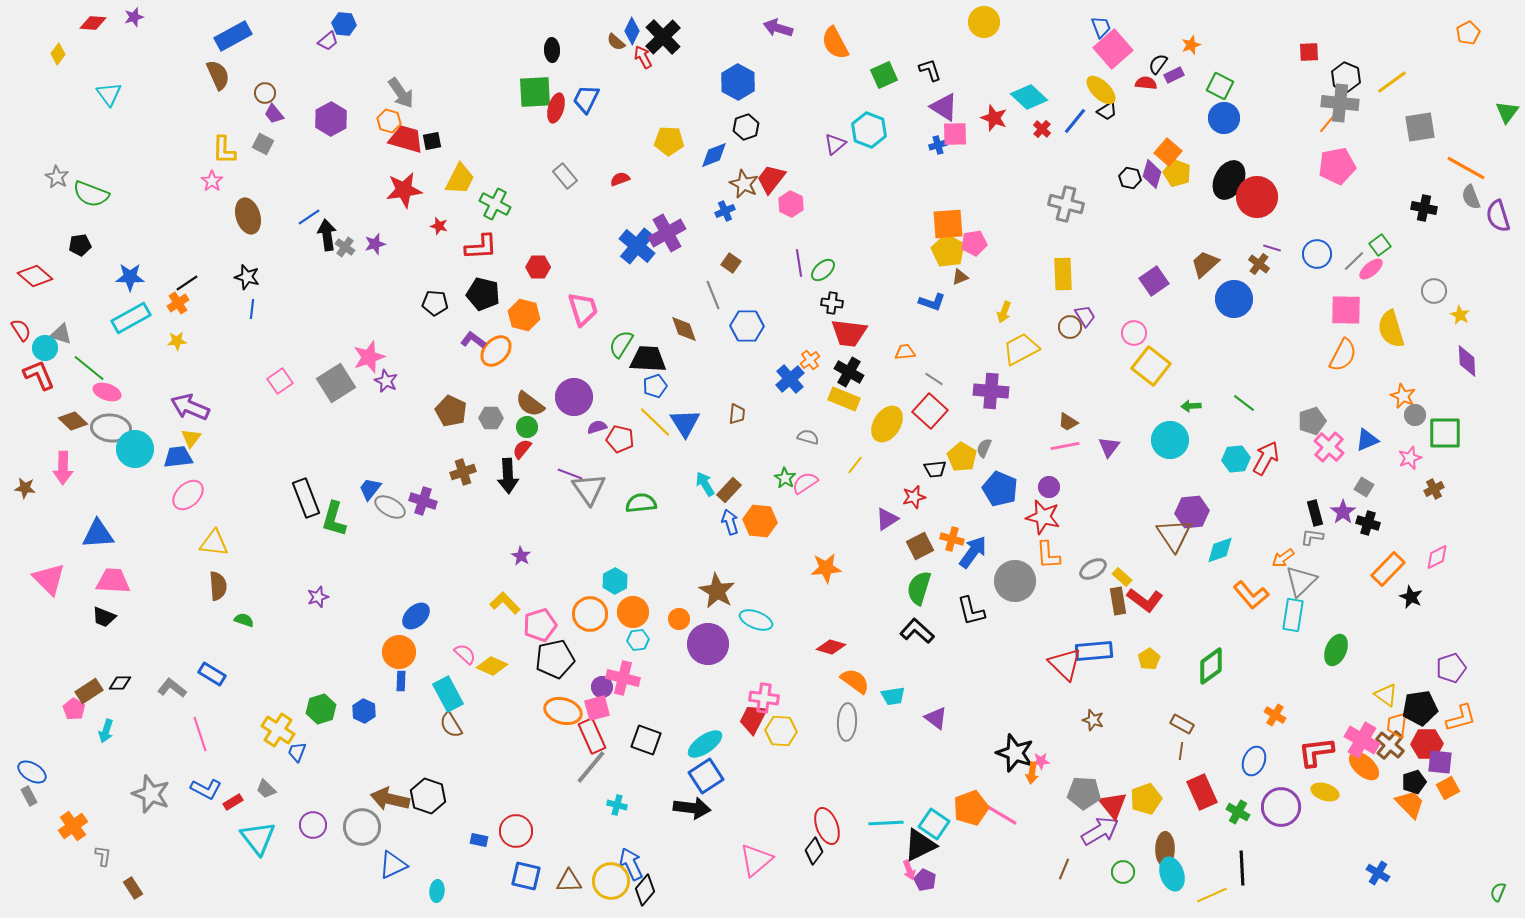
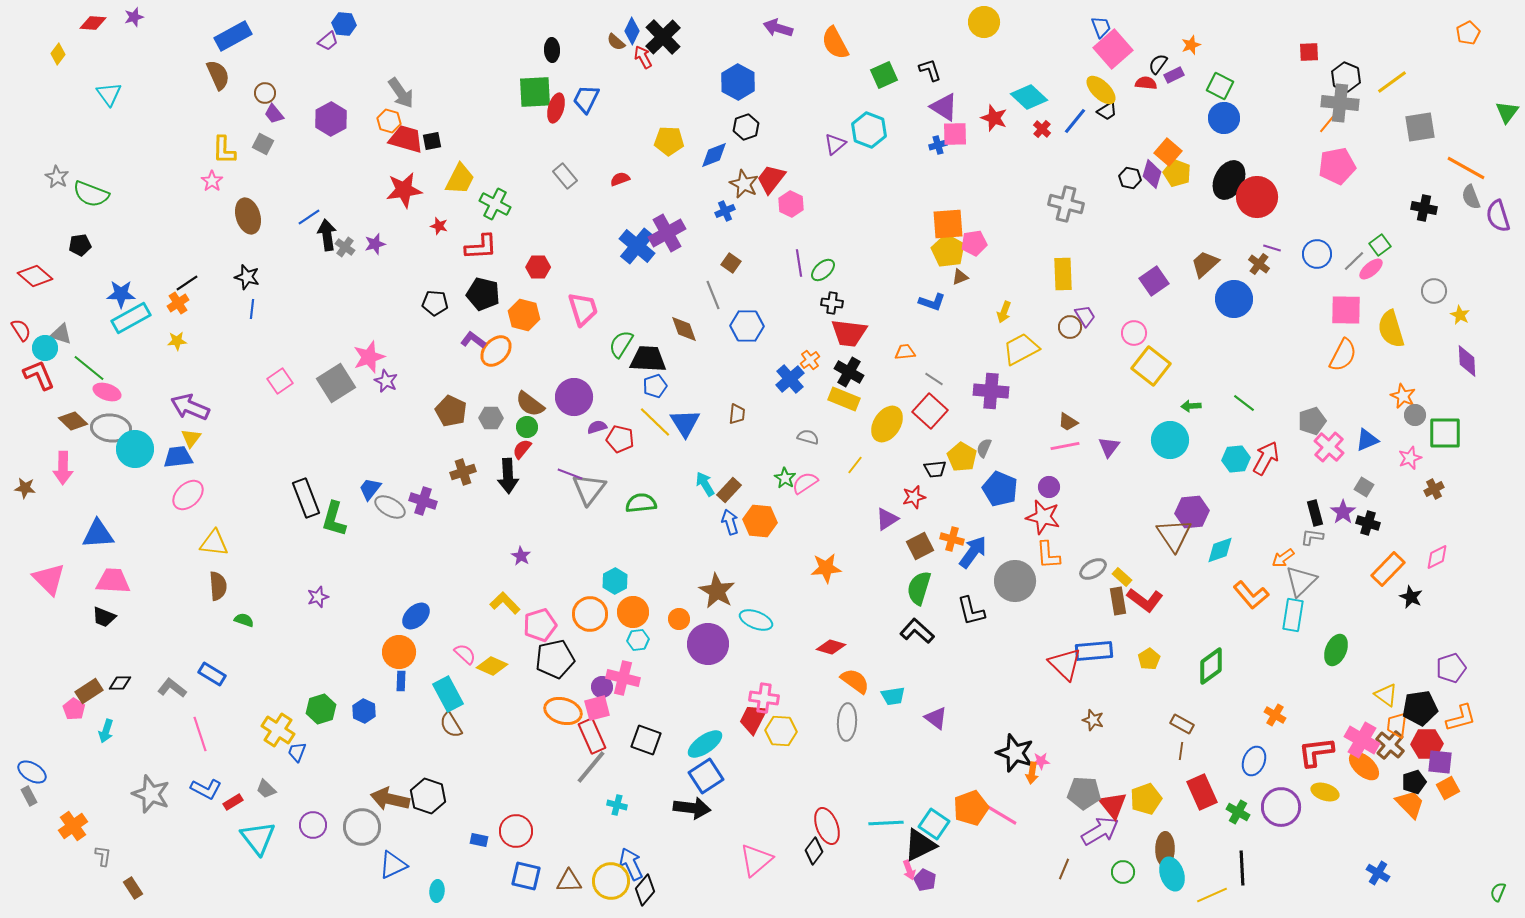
blue star at (130, 277): moved 9 px left, 17 px down
gray triangle at (589, 489): rotated 12 degrees clockwise
